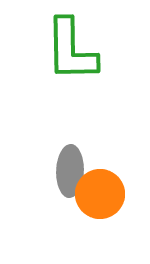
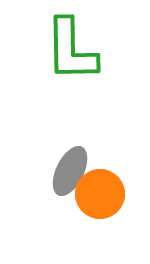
gray ellipse: rotated 24 degrees clockwise
